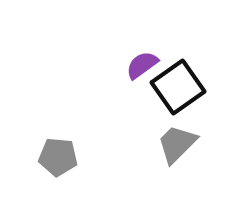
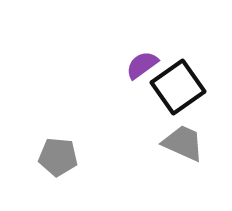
gray trapezoid: moved 6 px right, 1 px up; rotated 69 degrees clockwise
